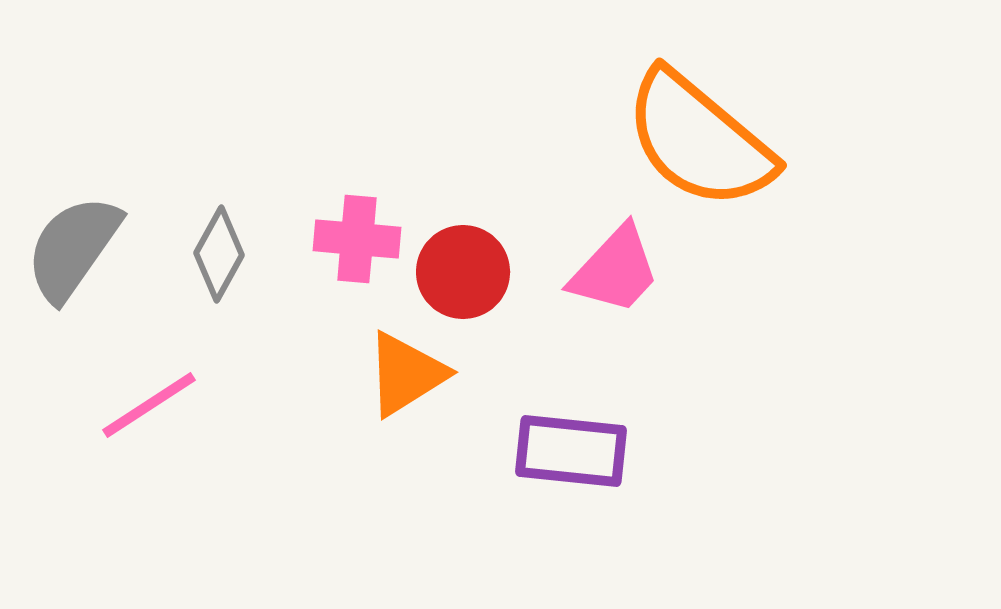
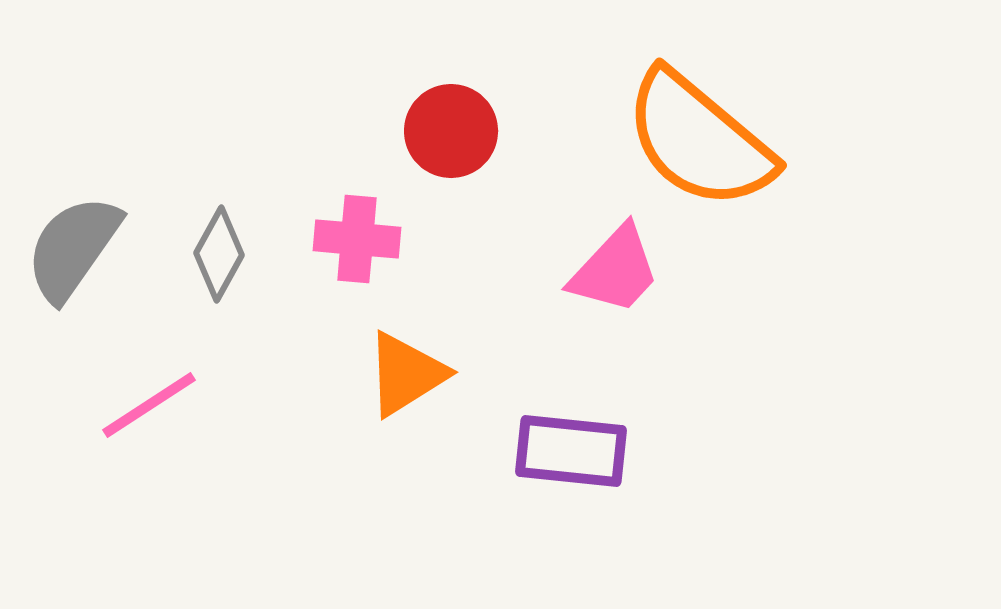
red circle: moved 12 px left, 141 px up
